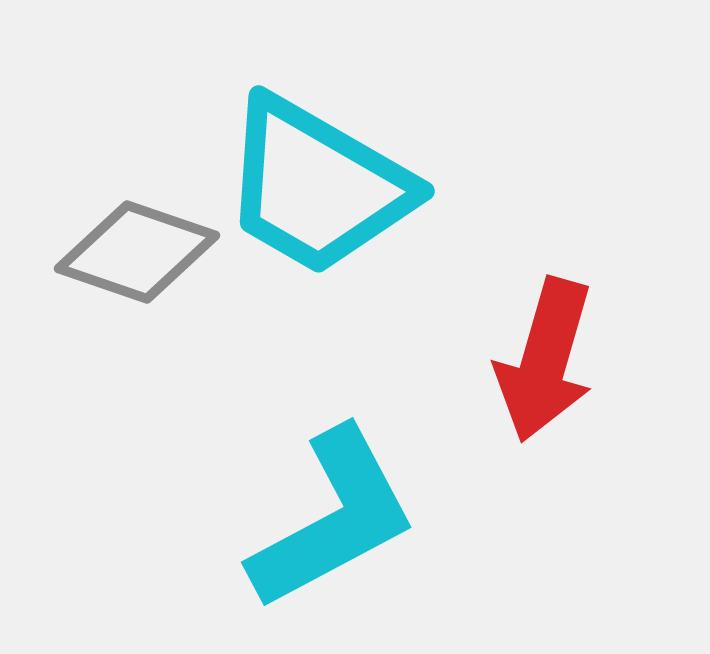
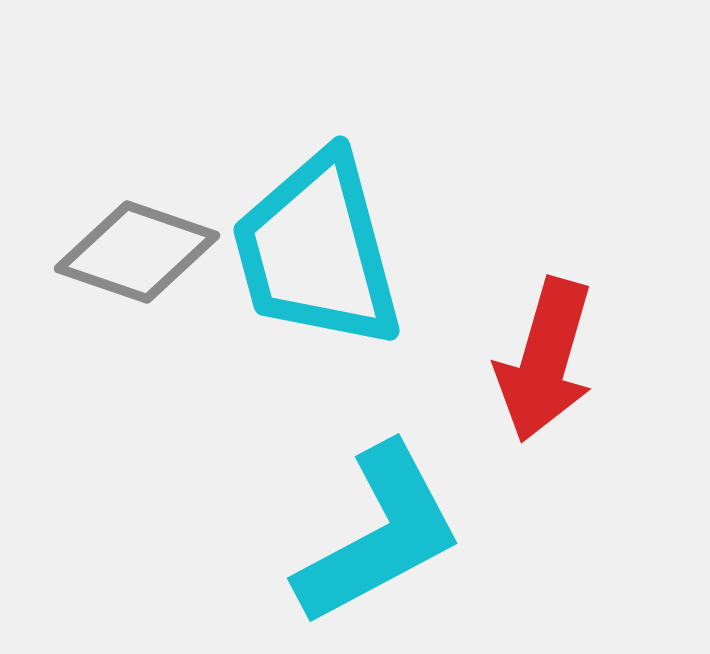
cyan trapezoid: moved 65 px down; rotated 45 degrees clockwise
cyan L-shape: moved 46 px right, 16 px down
